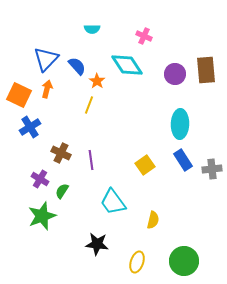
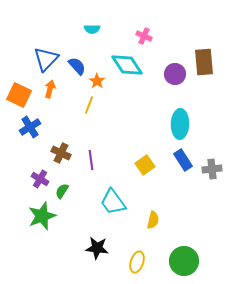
brown rectangle: moved 2 px left, 8 px up
orange arrow: moved 3 px right
black star: moved 4 px down
